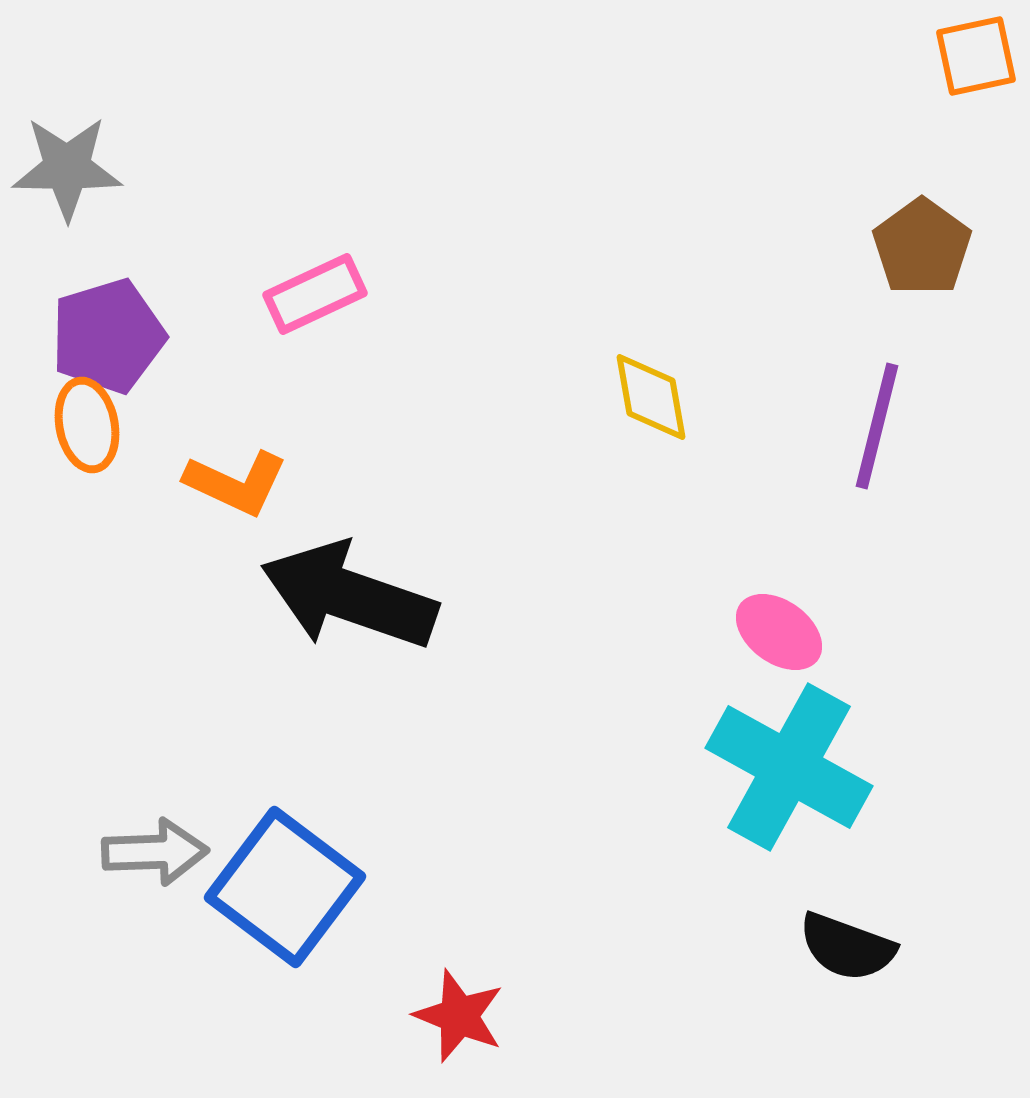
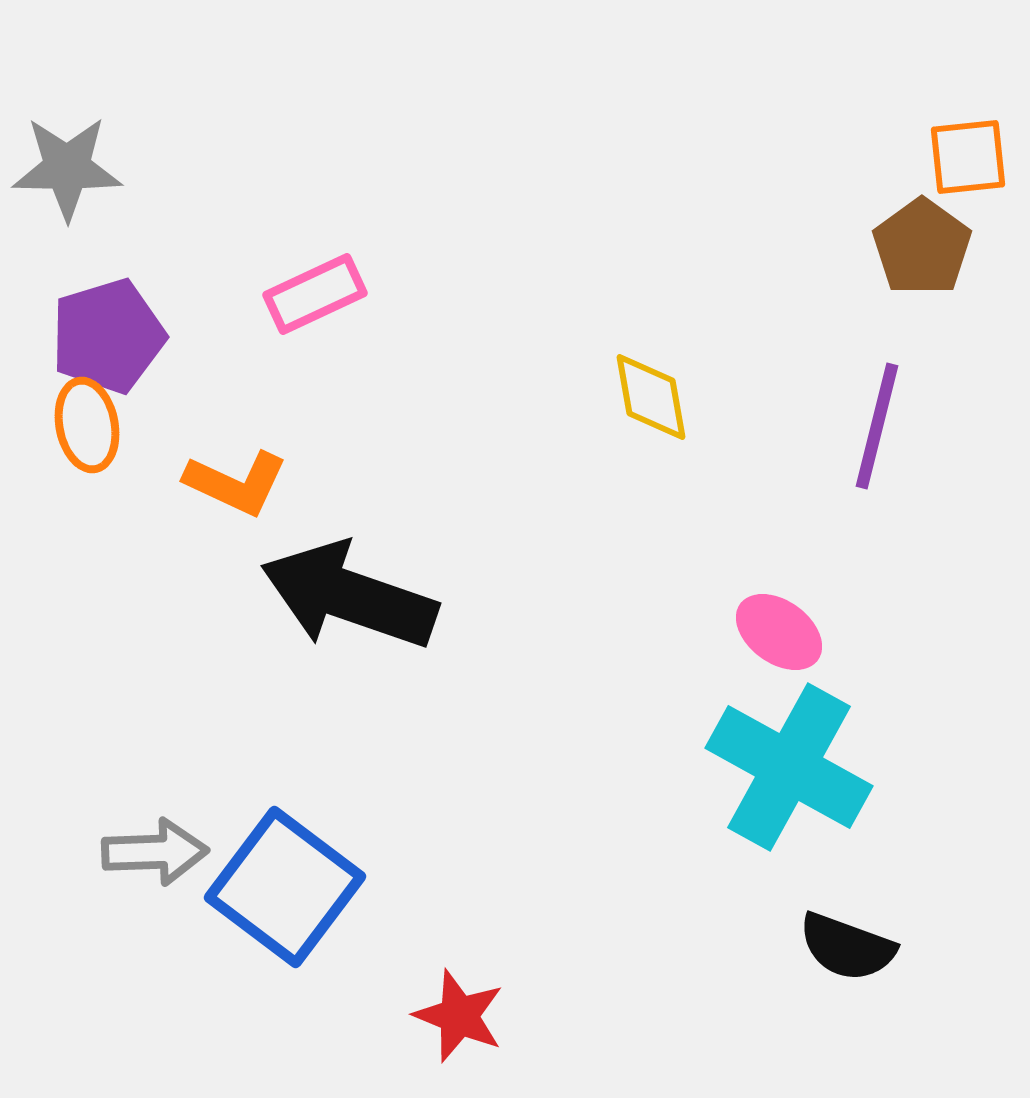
orange square: moved 8 px left, 101 px down; rotated 6 degrees clockwise
